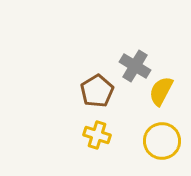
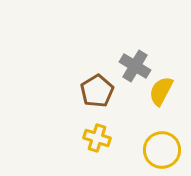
yellow cross: moved 3 px down
yellow circle: moved 9 px down
